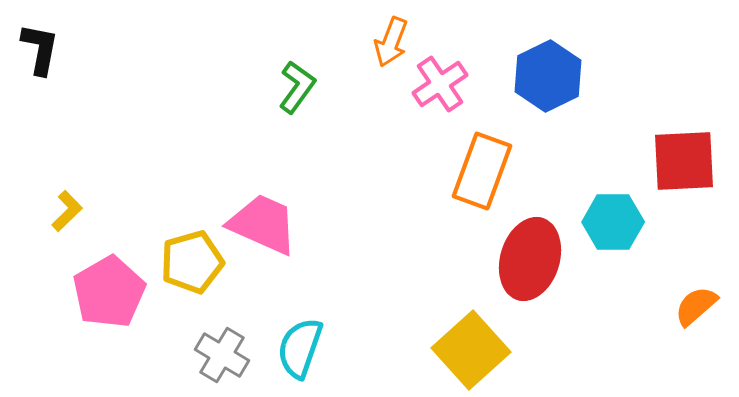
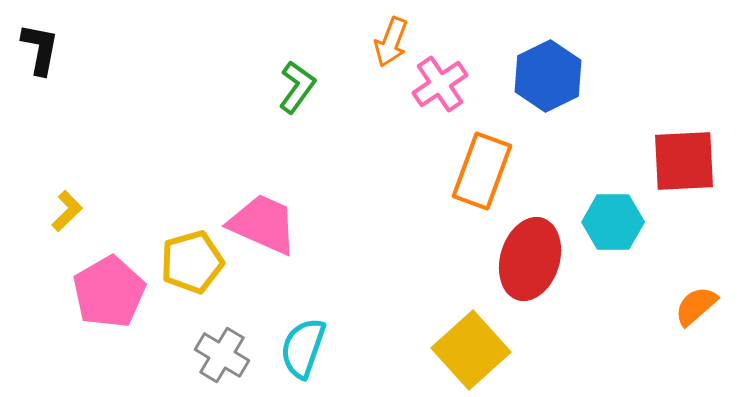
cyan semicircle: moved 3 px right
